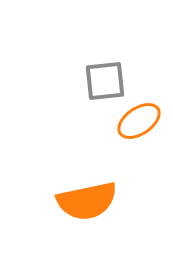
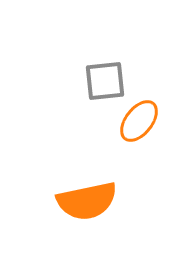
orange ellipse: rotated 18 degrees counterclockwise
